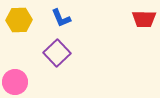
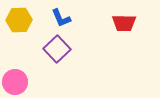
red trapezoid: moved 20 px left, 4 px down
purple square: moved 4 px up
